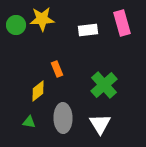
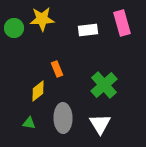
green circle: moved 2 px left, 3 px down
green triangle: moved 1 px down
